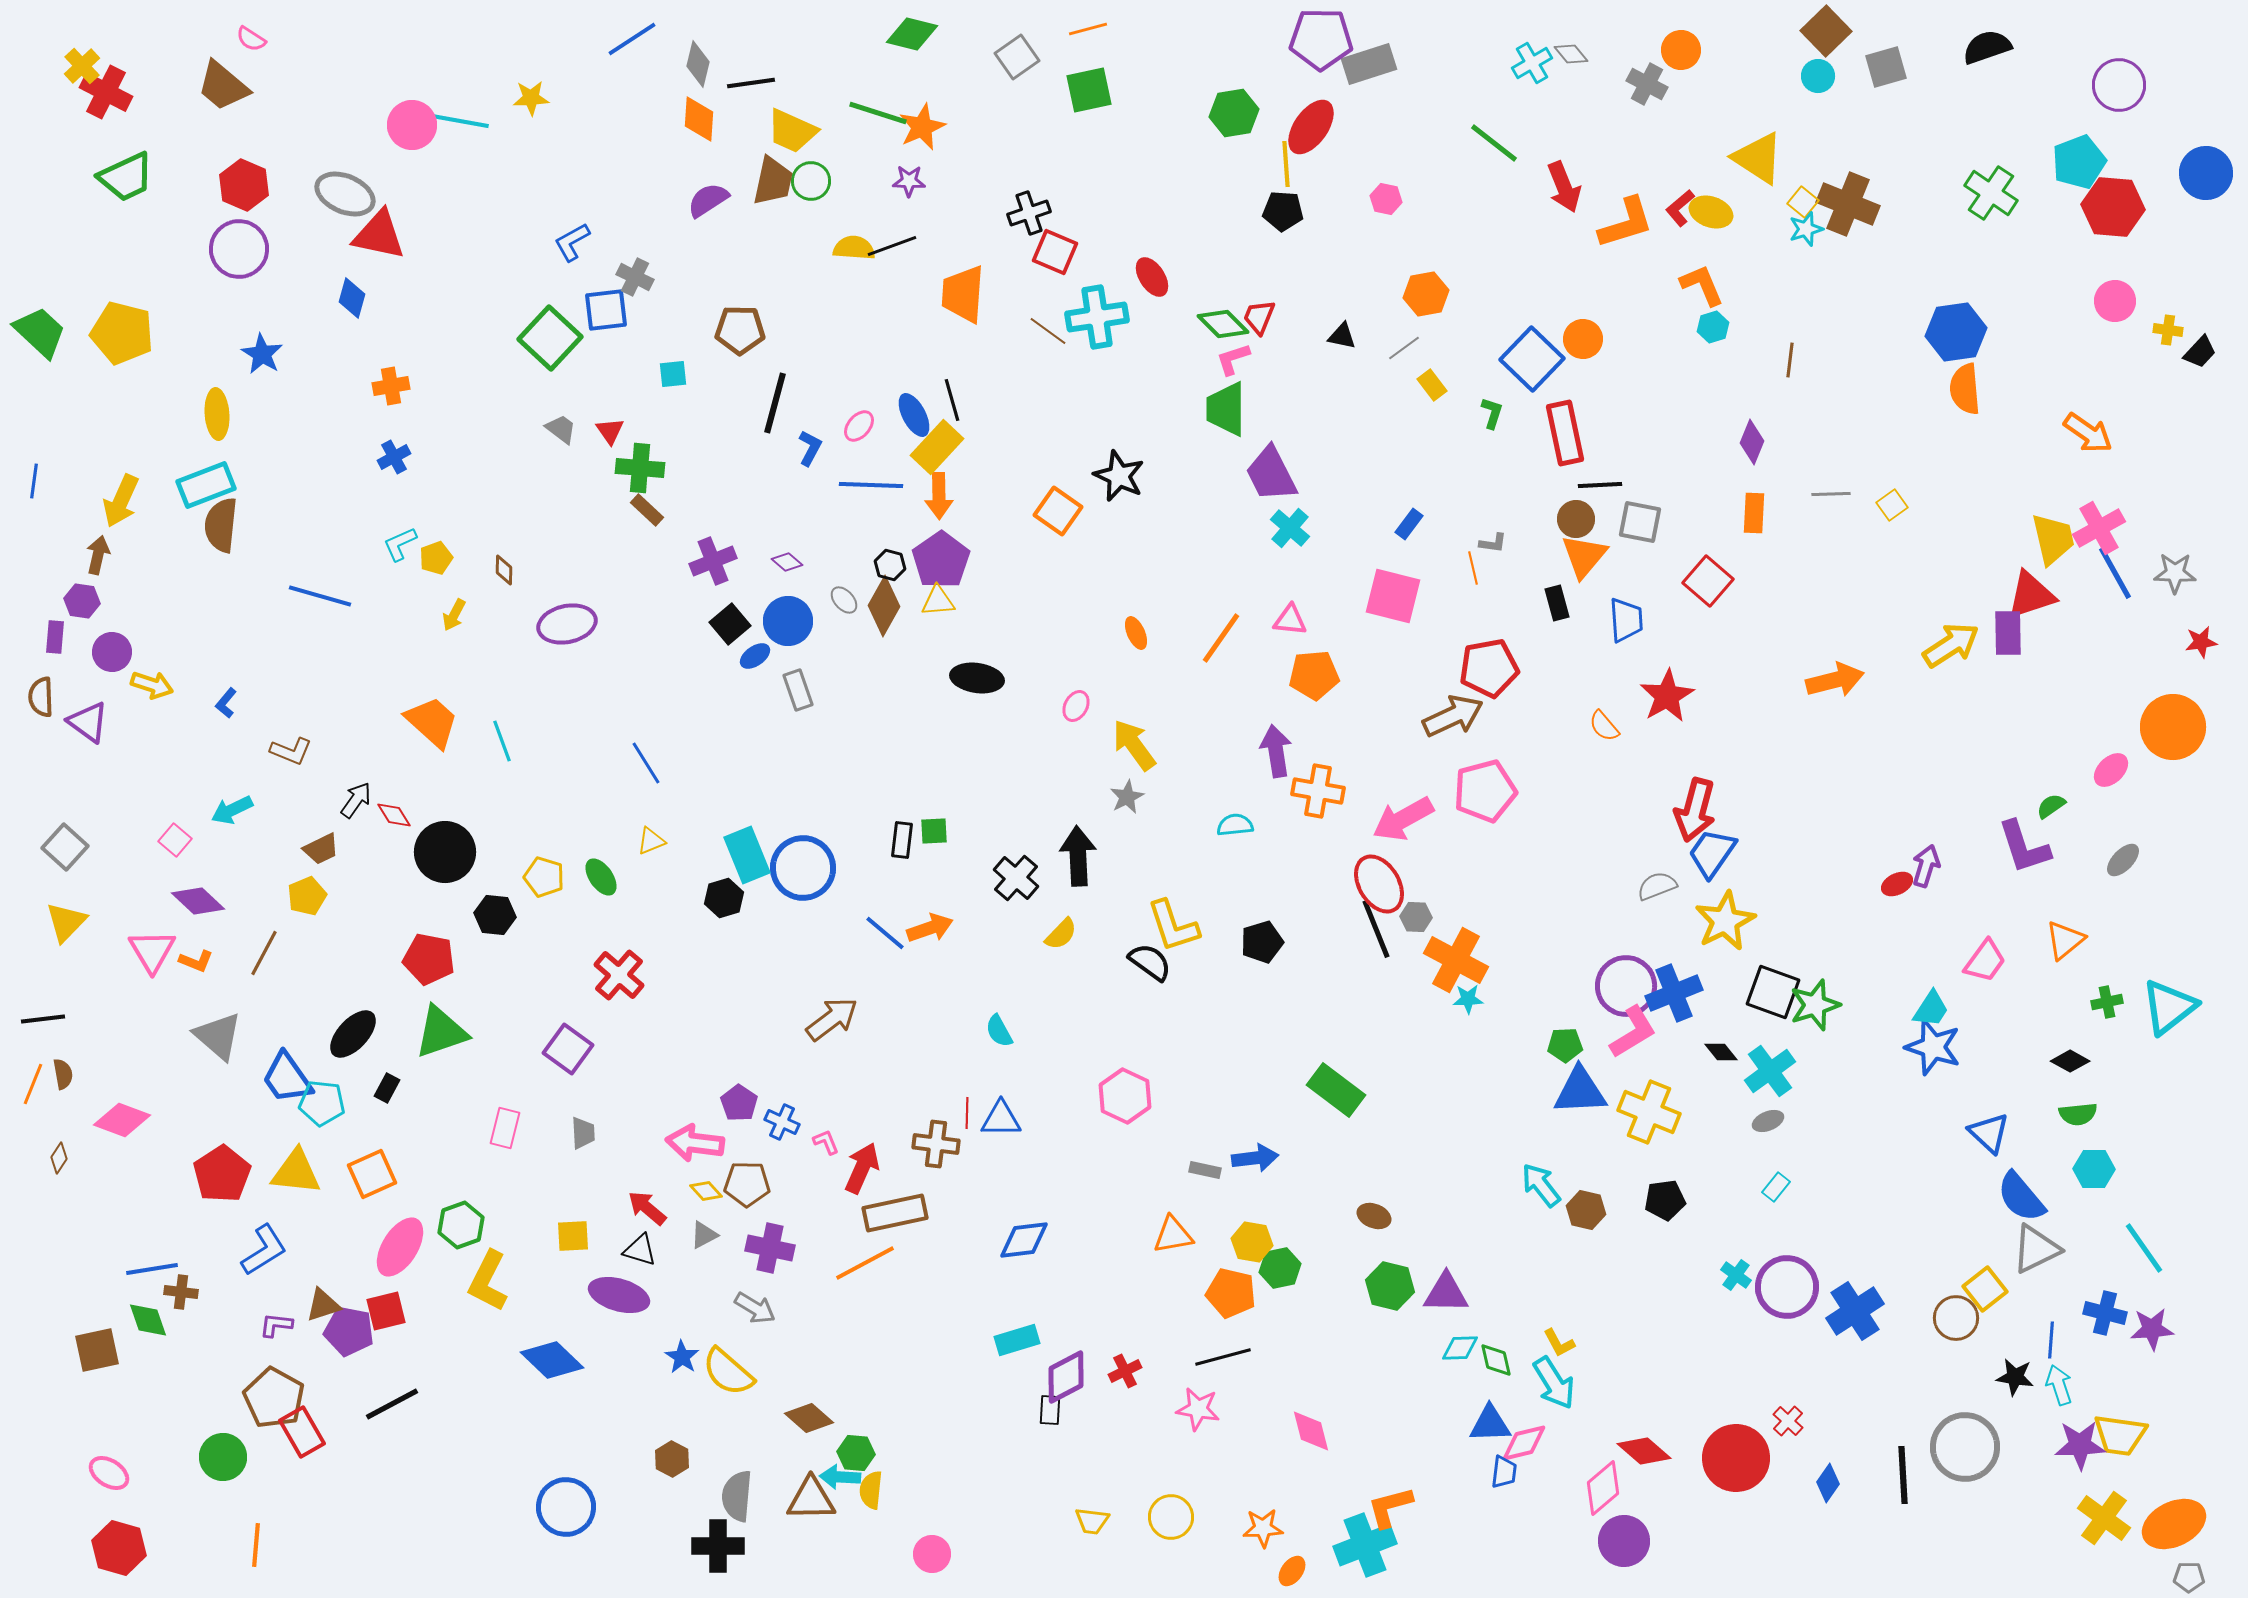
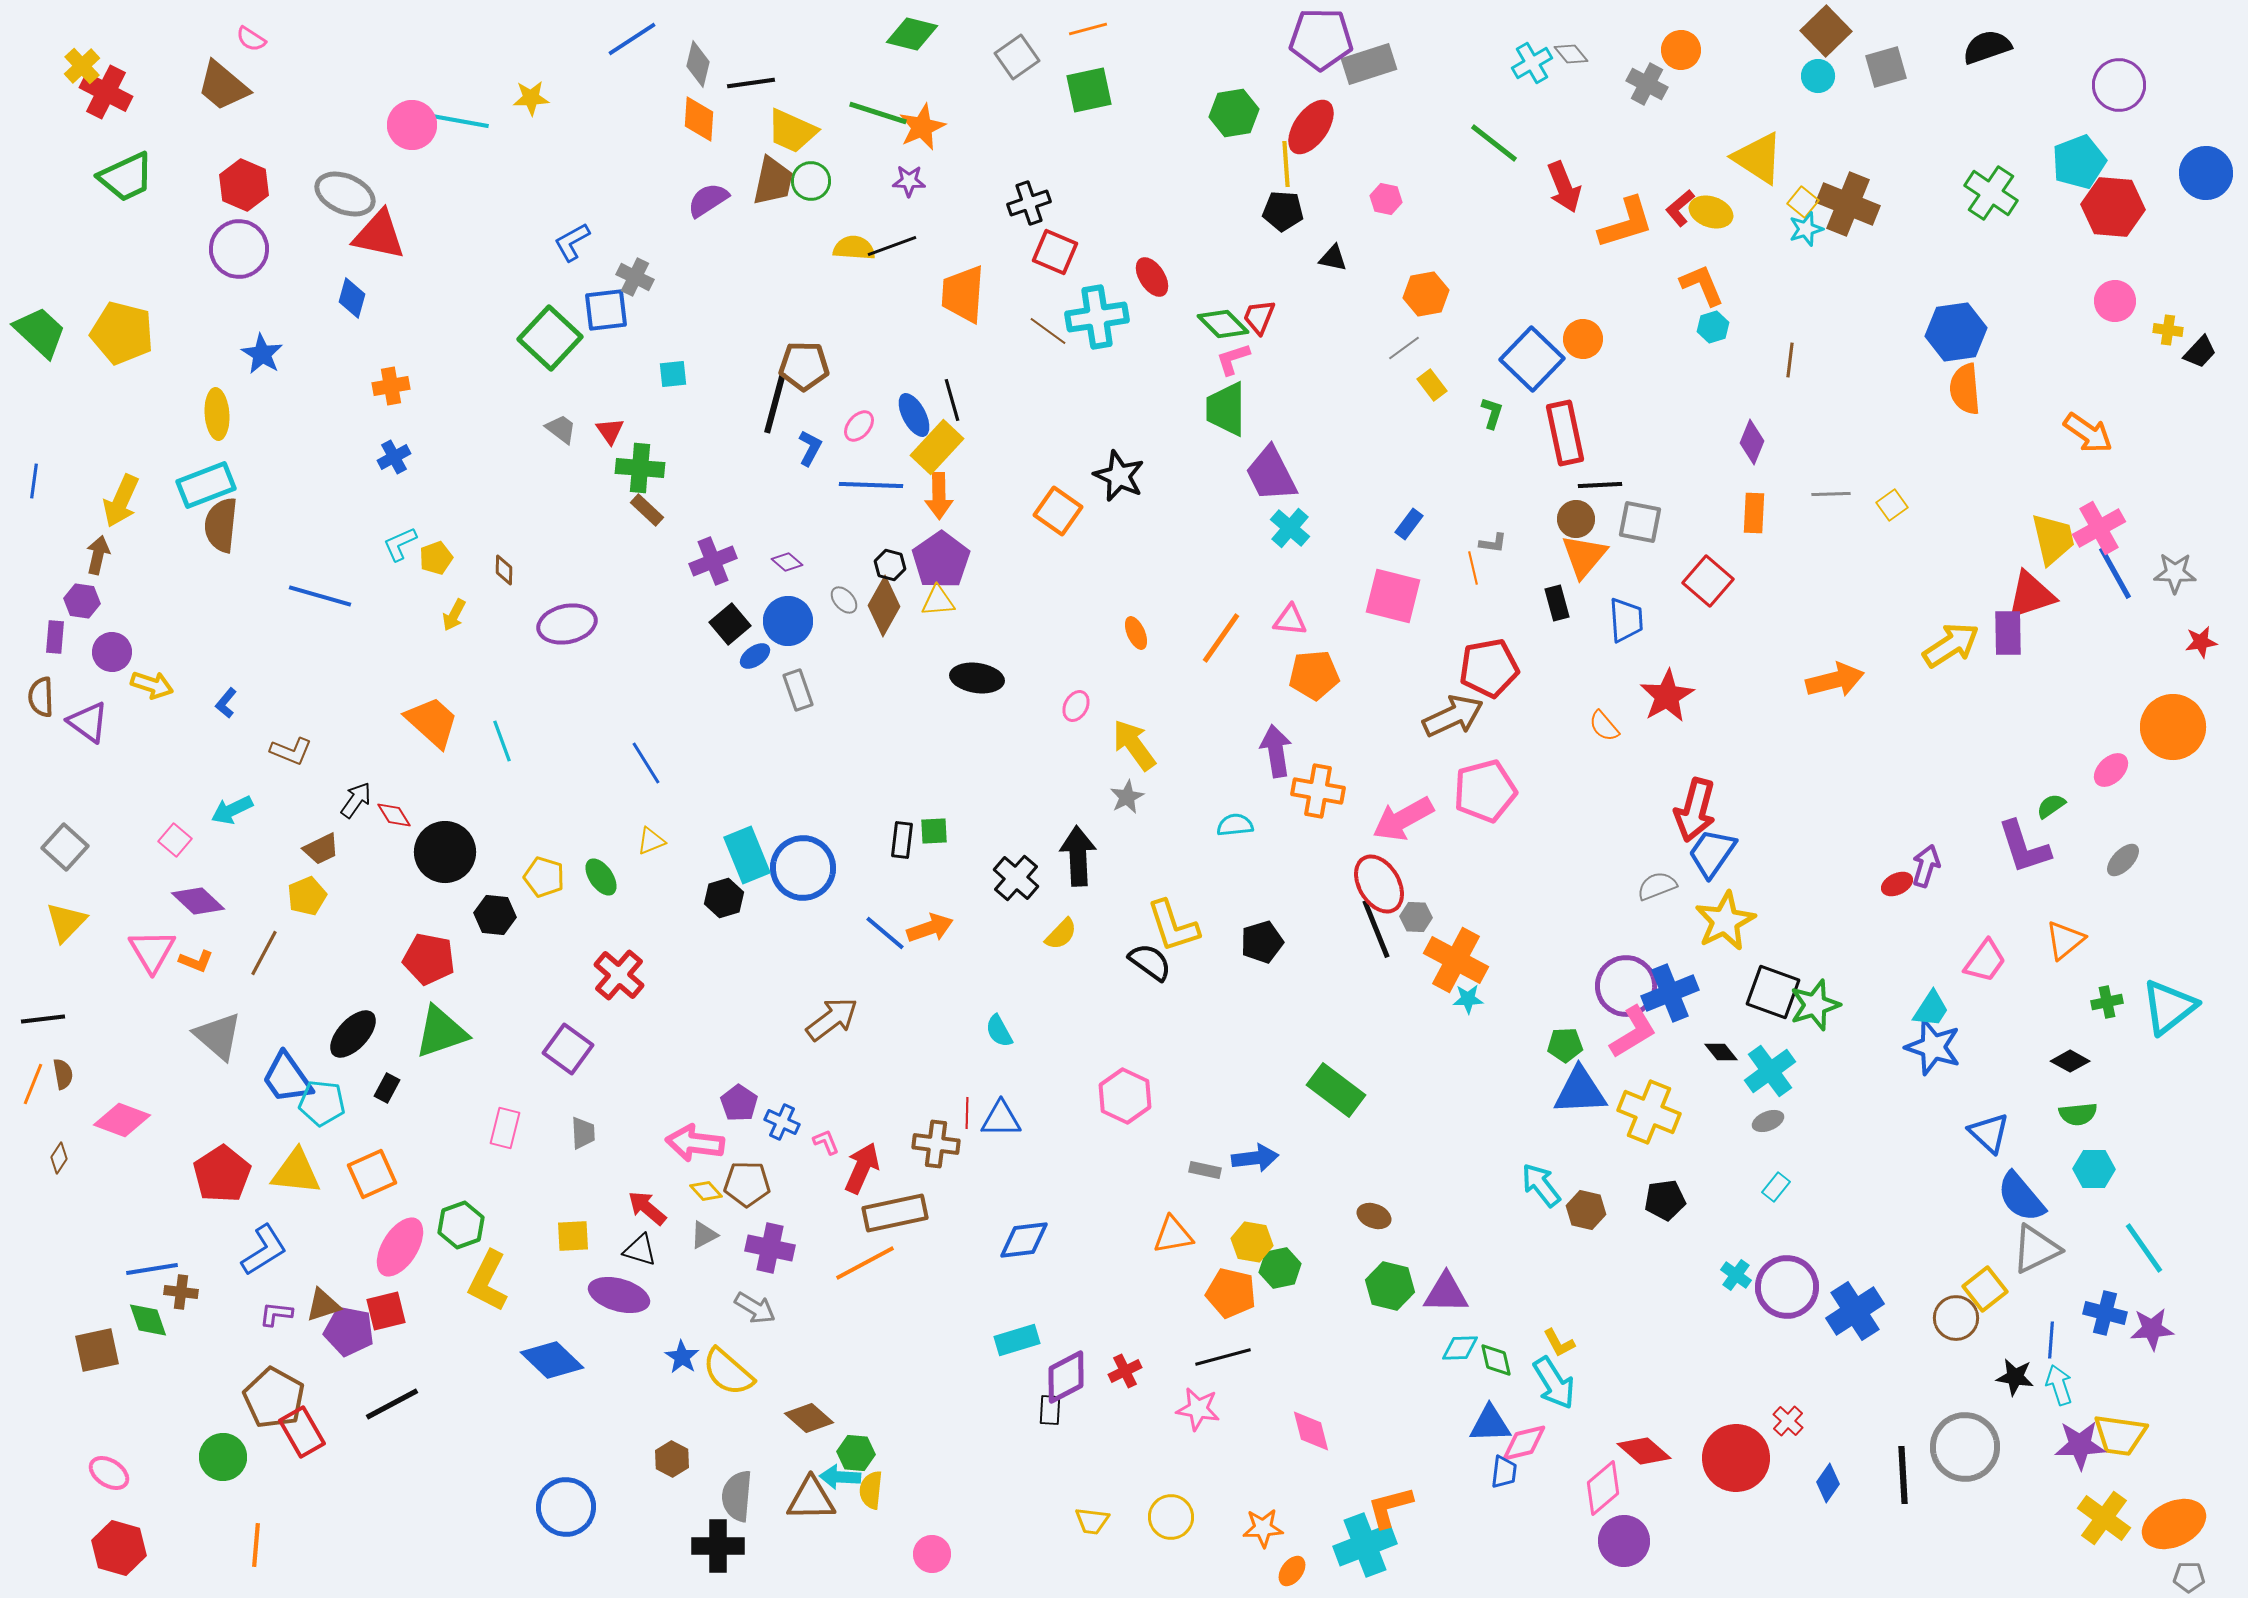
black cross at (1029, 213): moved 10 px up
brown pentagon at (740, 330): moved 64 px right, 36 px down
black triangle at (1342, 336): moved 9 px left, 78 px up
blue cross at (1674, 993): moved 4 px left
purple L-shape at (276, 1325): moved 11 px up
